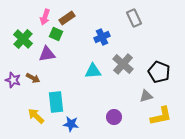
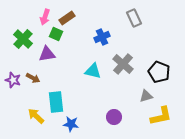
cyan triangle: rotated 18 degrees clockwise
